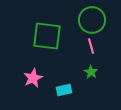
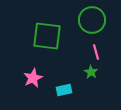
pink line: moved 5 px right, 6 px down
